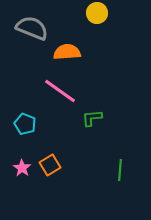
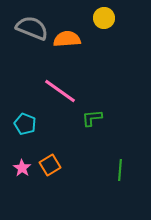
yellow circle: moved 7 px right, 5 px down
orange semicircle: moved 13 px up
